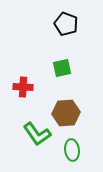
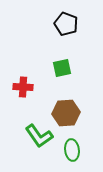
green L-shape: moved 2 px right, 2 px down
